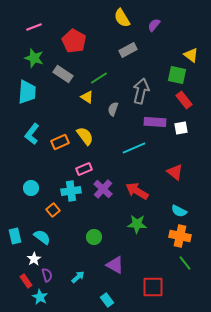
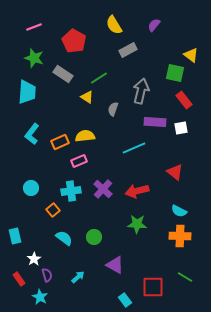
yellow semicircle at (122, 18): moved 8 px left, 7 px down
green square at (177, 75): moved 2 px left, 2 px up
yellow semicircle at (85, 136): rotated 60 degrees counterclockwise
pink rectangle at (84, 169): moved 5 px left, 8 px up
red arrow at (137, 191): rotated 45 degrees counterclockwise
orange cross at (180, 236): rotated 10 degrees counterclockwise
cyan semicircle at (42, 237): moved 22 px right, 1 px down
green line at (185, 263): moved 14 px down; rotated 21 degrees counterclockwise
red rectangle at (26, 281): moved 7 px left, 2 px up
cyan rectangle at (107, 300): moved 18 px right
